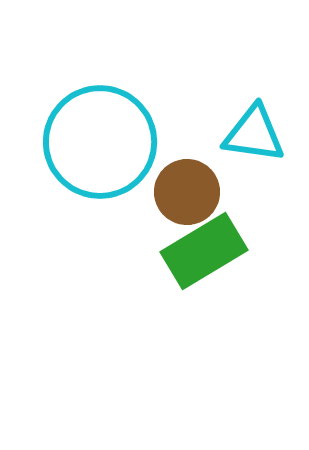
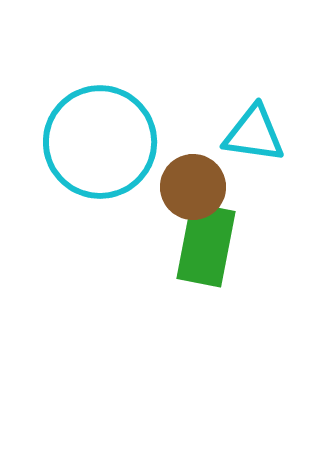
brown circle: moved 6 px right, 5 px up
green rectangle: moved 2 px right, 6 px up; rotated 48 degrees counterclockwise
